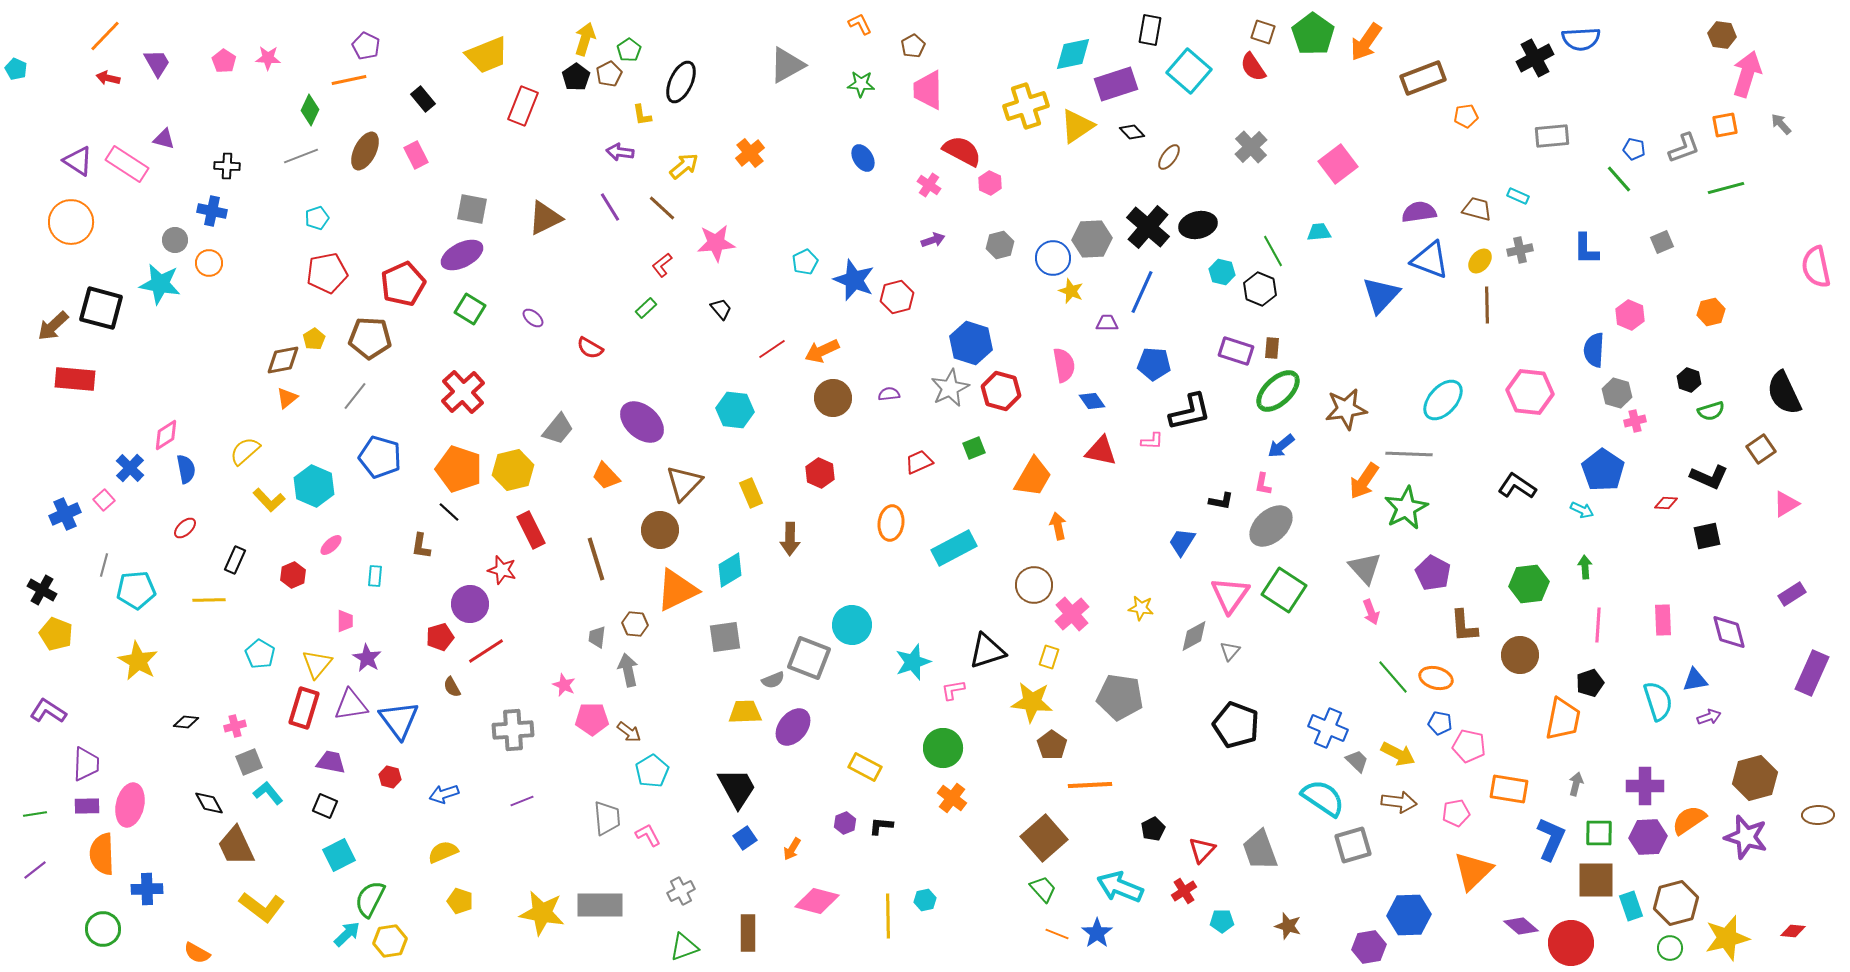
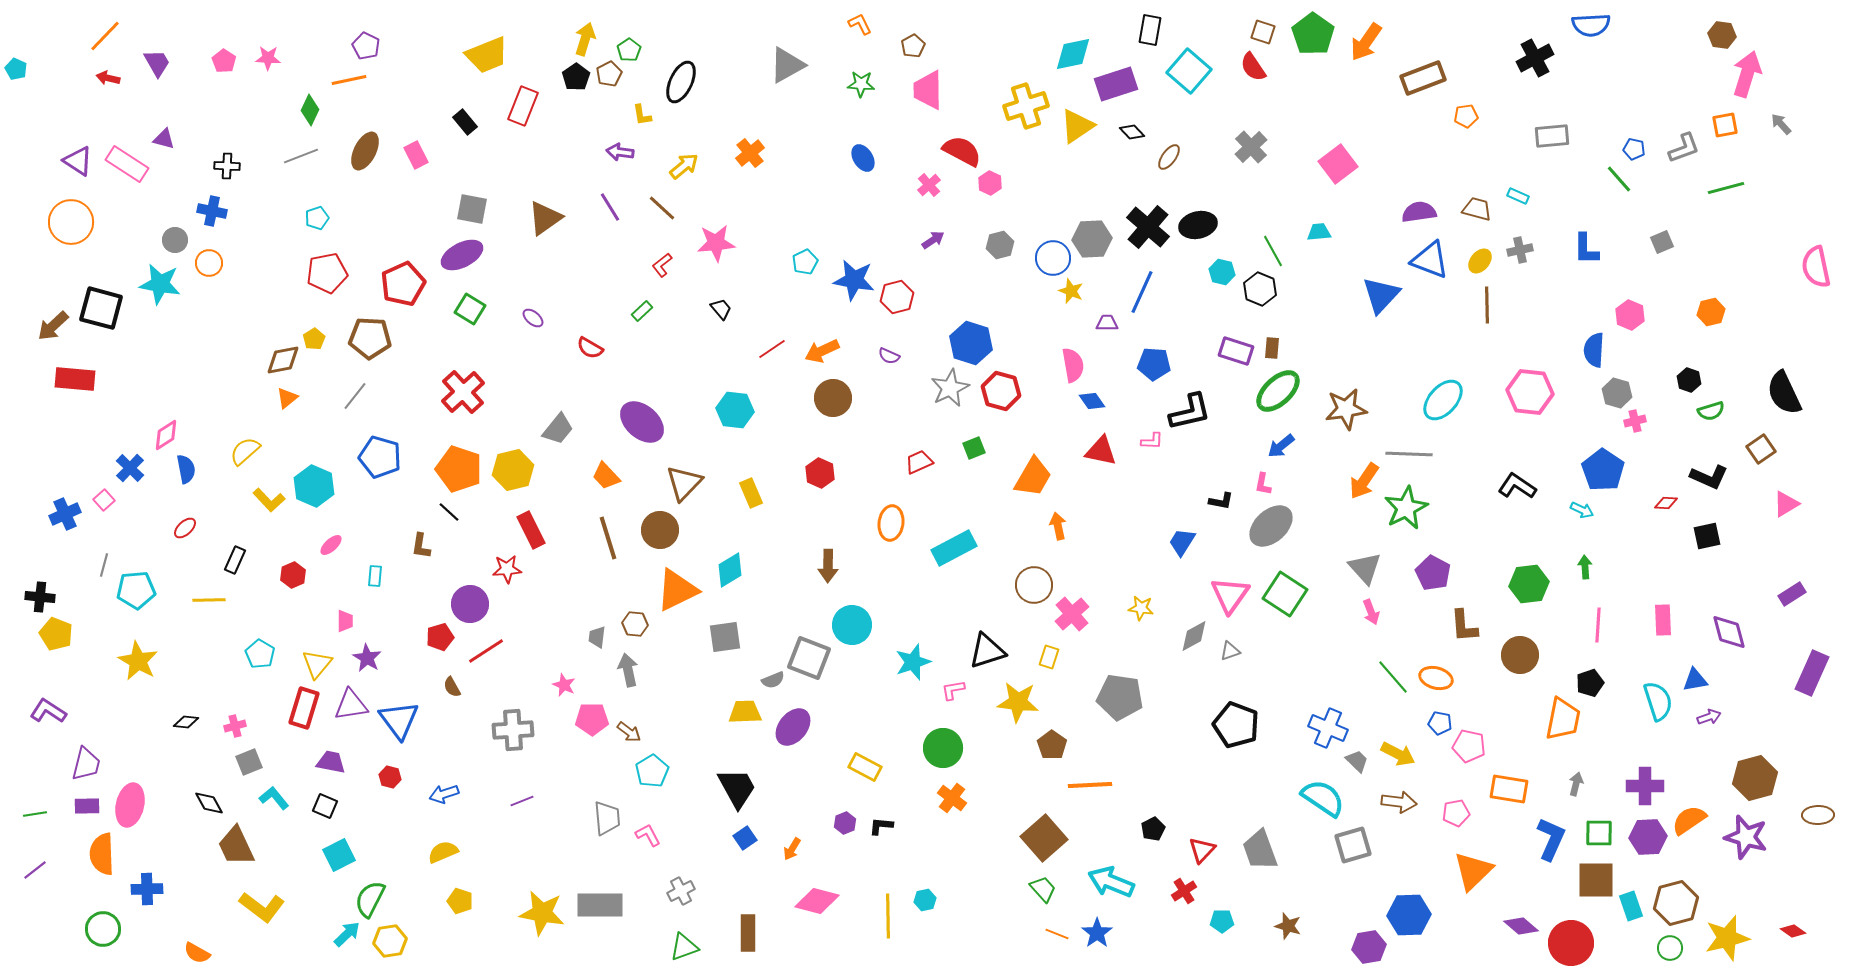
blue semicircle at (1581, 39): moved 10 px right, 14 px up
black rectangle at (423, 99): moved 42 px right, 23 px down
pink cross at (929, 185): rotated 15 degrees clockwise
brown triangle at (545, 218): rotated 9 degrees counterclockwise
purple arrow at (933, 240): rotated 15 degrees counterclockwise
blue star at (854, 280): rotated 12 degrees counterclockwise
green rectangle at (646, 308): moved 4 px left, 3 px down
pink semicircle at (1064, 365): moved 9 px right
purple semicircle at (889, 394): moved 38 px up; rotated 150 degrees counterclockwise
brown arrow at (790, 539): moved 38 px right, 27 px down
brown line at (596, 559): moved 12 px right, 21 px up
red star at (502, 570): moved 5 px right, 1 px up; rotated 20 degrees counterclockwise
black cross at (42, 590): moved 2 px left, 7 px down; rotated 24 degrees counterclockwise
green square at (1284, 590): moved 1 px right, 4 px down
gray triangle at (1230, 651): rotated 30 degrees clockwise
yellow star at (1032, 702): moved 14 px left
purple trapezoid at (86, 764): rotated 12 degrees clockwise
cyan L-shape at (268, 793): moved 6 px right, 5 px down
cyan arrow at (1120, 887): moved 9 px left, 5 px up
red diamond at (1793, 931): rotated 30 degrees clockwise
